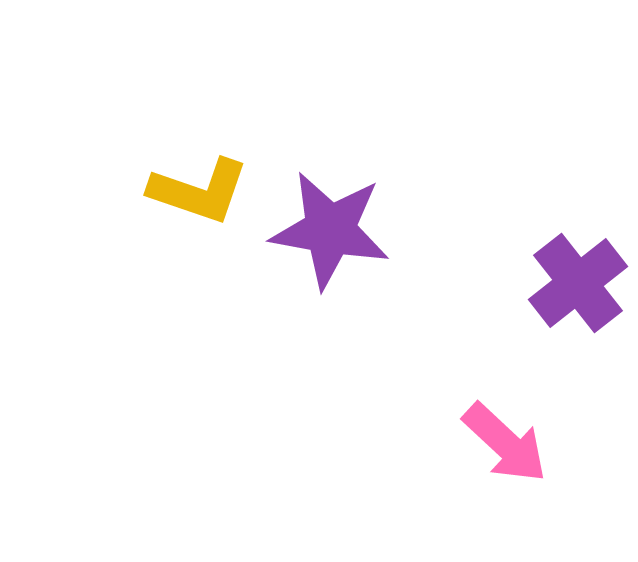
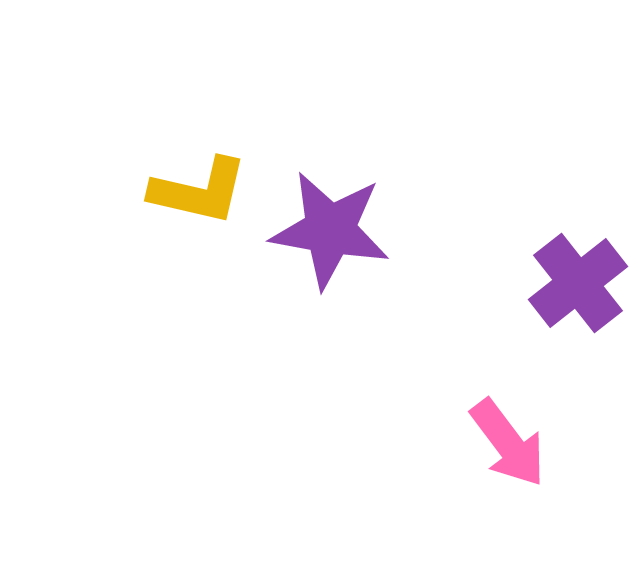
yellow L-shape: rotated 6 degrees counterclockwise
pink arrow: moved 3 px right; rotated 10 degrees clockwise
